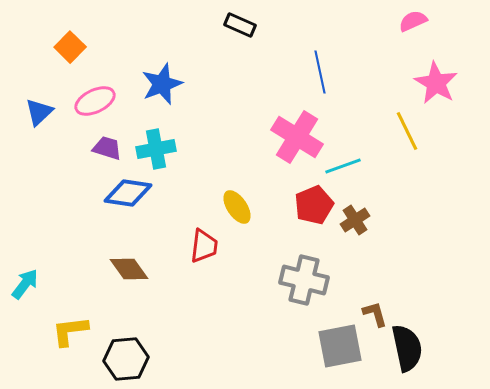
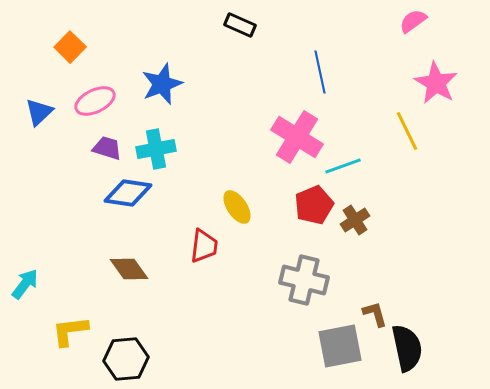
pink semicircle: rotated 12 degrees counterclockwise
